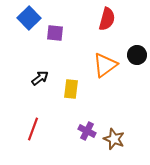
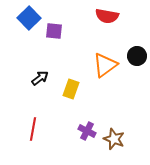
red semicircle: moved 3 px up; rotated 85 degrees clockwise
purple square: moved 1 px left, 2 px up
black circle: moved 1 px down
yellow rectangle: rotated 12 degrees clockwise
red line: rotated 10 degrees counterclockwise
